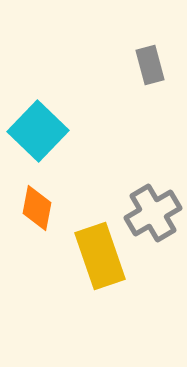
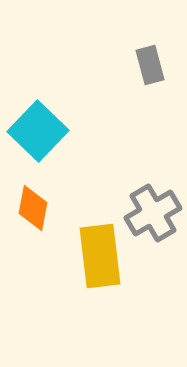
orange diamond: moved 4 px left
yellow rectangle: rotated 12 degrees clockwise
